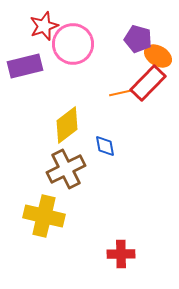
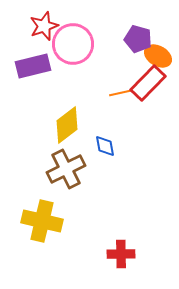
purple rectangle: moved 8 px right
yellow cross: moved 2 px left, 5 px down
